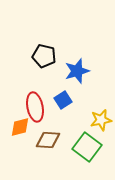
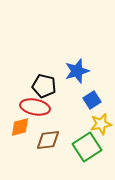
black pentagon: moved 30 px down
blue square: moved 29 px right
red ellipse: rotated 68 degrees counterclockwise
yellow star: moved 4 px down
brown diamond: rotated 10 degrees counterclockwise
green square: rotated 20 degrees clockwise
